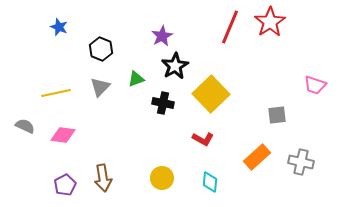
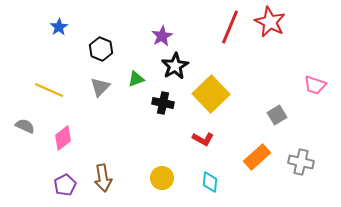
red star: rotated 12 degrees counterclockwise
blue star: rotated 18 degrees clockwise
yellow line: moved 7 px left, 3 px up; rotated 36 degrees clockwise
gray square: rotated 24 degrees counterclockwise
pink diamond: moved 3 px down; rotated 45 degrees counterclockwise
